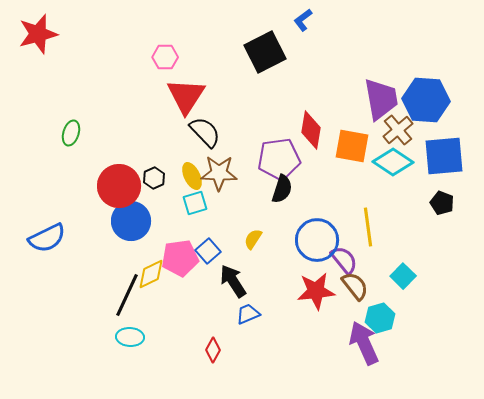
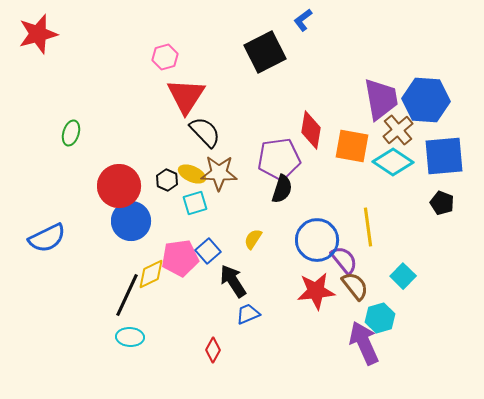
pink hexagon at (165, 57): rotated 15 degrees counterclockwise
yellow ellipse at (192, 176): moved 2 px up; rotated 40 degrees counterclockwise
black hexagon at (154, 178): moved 13 px right, 2 px down; rotated 10 degrees counterclockwise
